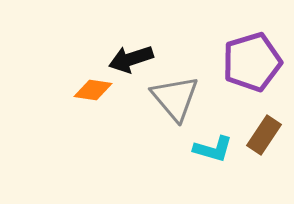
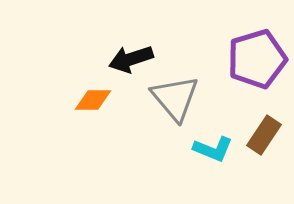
purple pentagon: moved 5 px right, 3 px up
orange diamond: moved 10 px down; rotated 9 degrees counterclockwise
cyan L-shape: rotated 6 degrees clockwise
